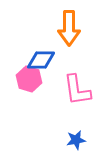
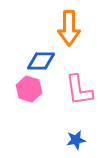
blue diamond: moved 1 px down
pink hexagon: moved 10 px down
pink L-shape: moved 2 px right
